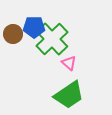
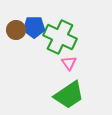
brown circle: moved 3 px right, 4 px up
green cross: moved 8 px right, 2 px up; rotated 20 degrees counterclockwise
pink triangle: rotated 14 degrees clockwise
